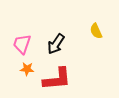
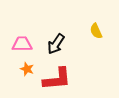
pink trapezoid: rotated 70 degrees clockwise
orange star: rotated 16 degrees clockwise
